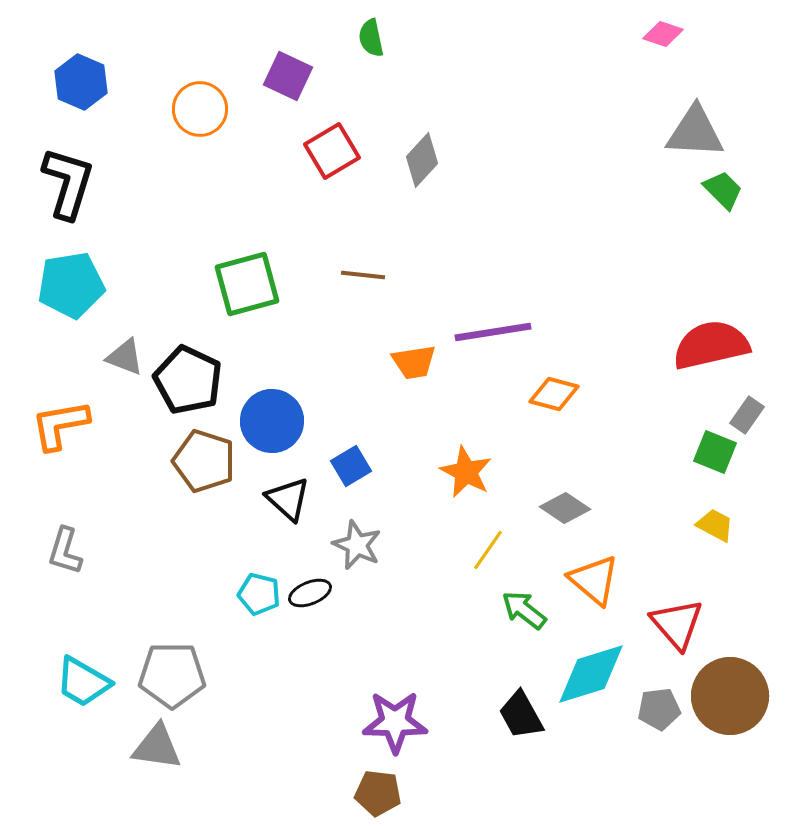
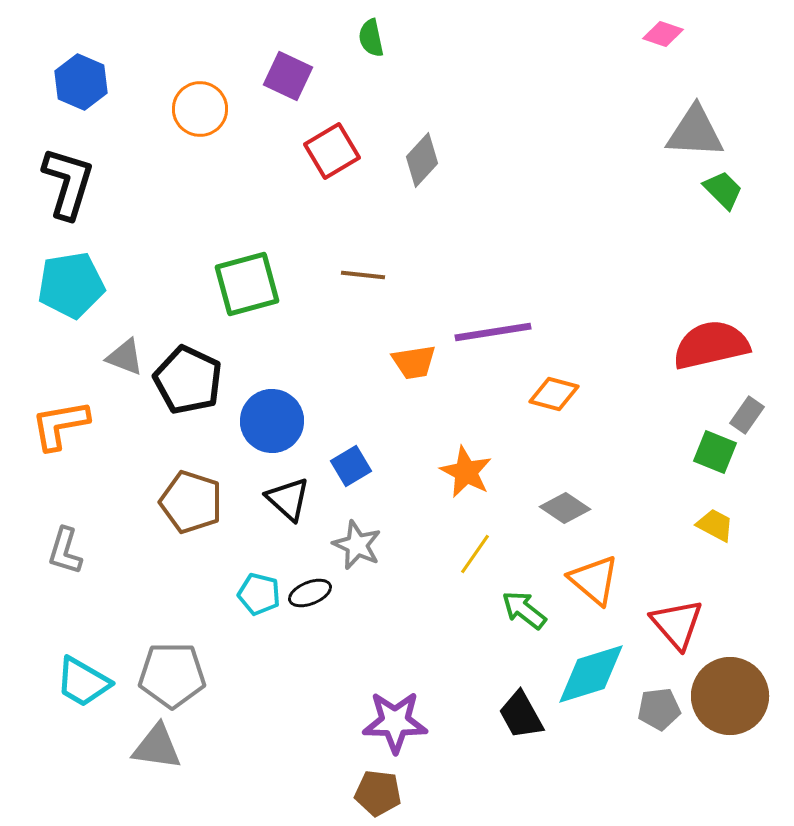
brown pentagon at (204, 461): moved 13 px left, 41 px down
yellow line at (488, 550): moved 13 px left, 4 px down
